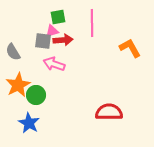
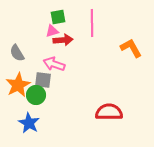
gray square: moved 39 px down
orange L-shape: moved 1 px right
gray semicircle: moved 4 px right, 1 px down
